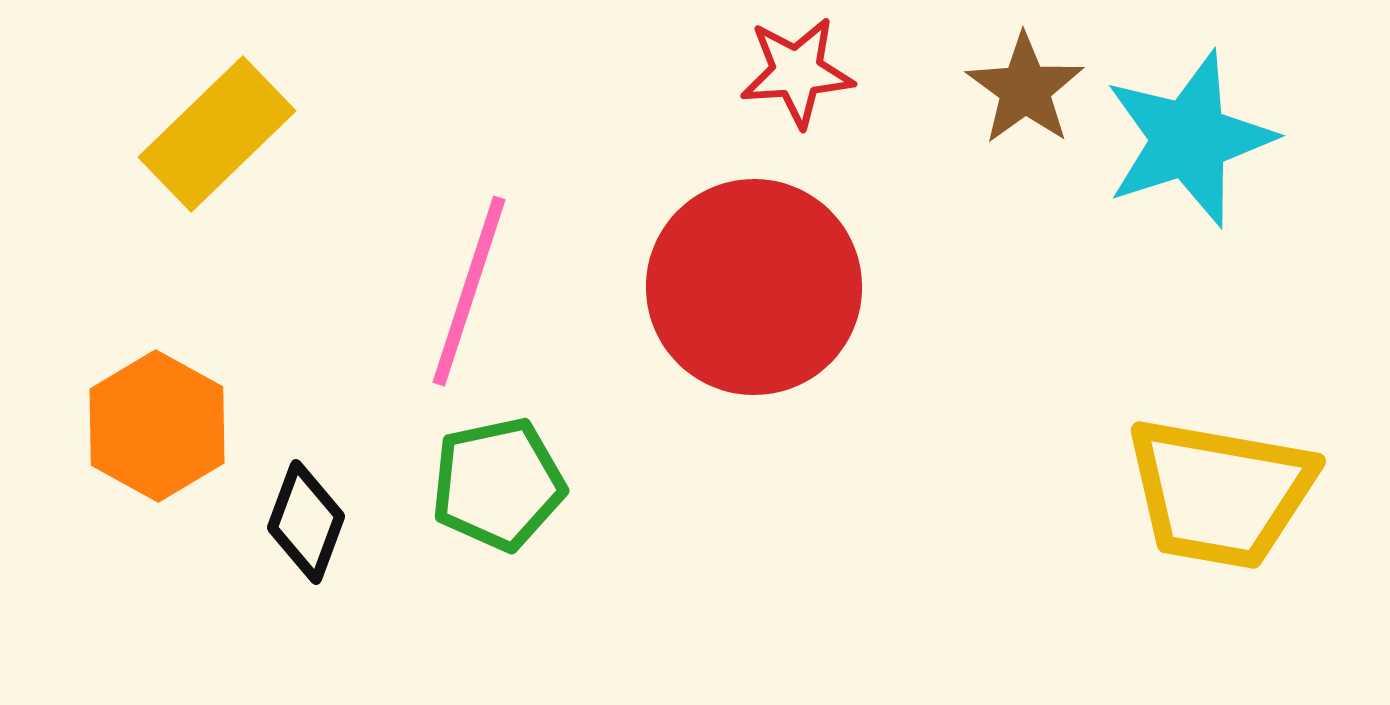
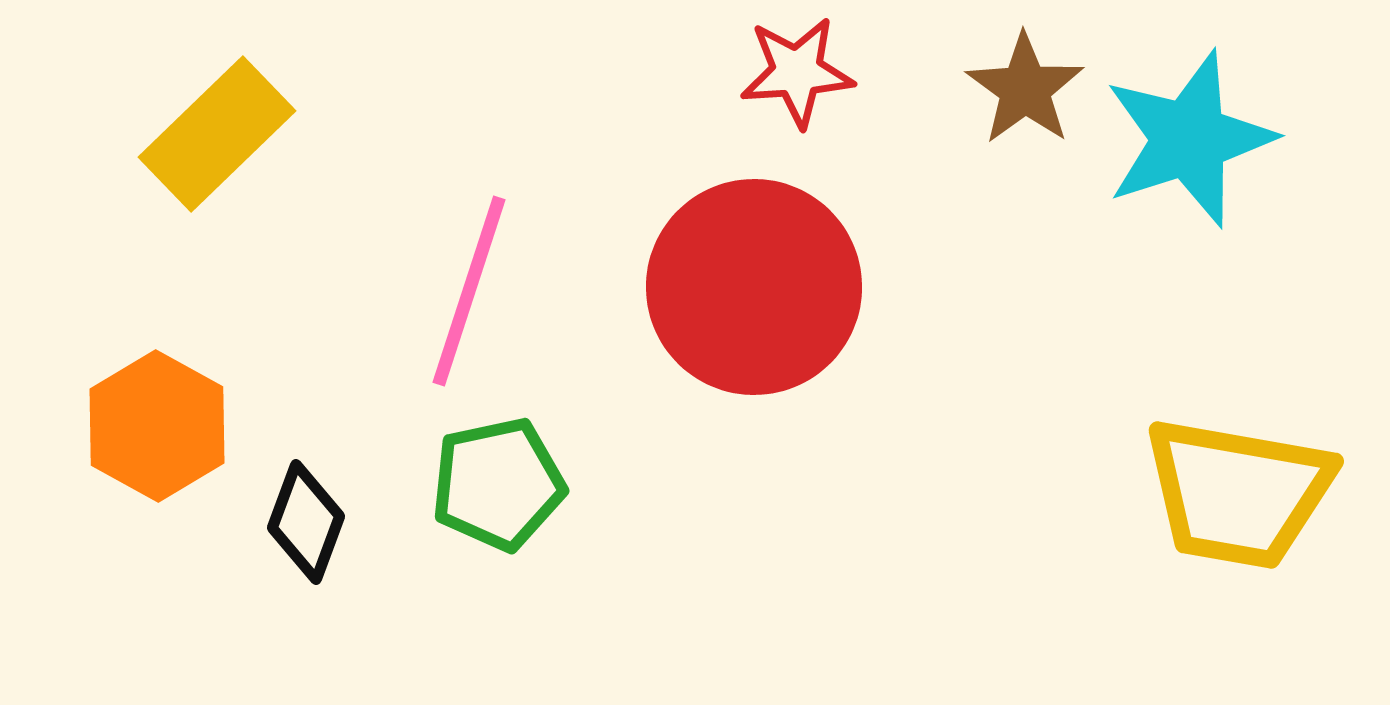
yellow trapezoid: moved 18 px right
